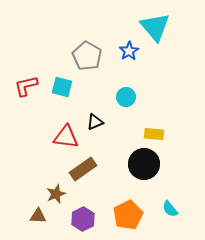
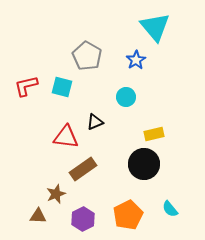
blue star: moved 7 px right, 9 px down
yellow rectangle: rotated 18 degrees counterclockwise
